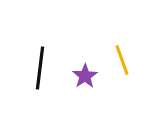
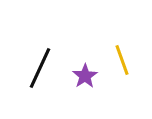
black line: rotated 18 degrees clockwise
